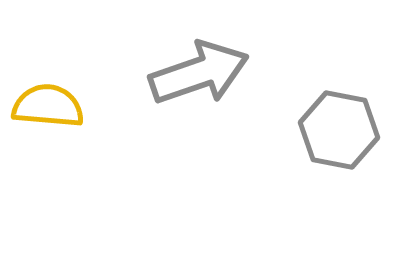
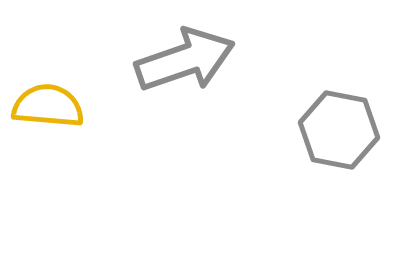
gray arrow: moved 14 px left, 13 px up
